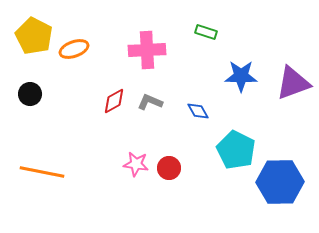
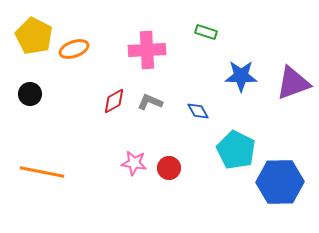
pink star: moved 2 px left, 1 px up
